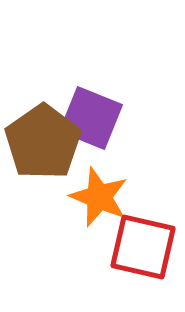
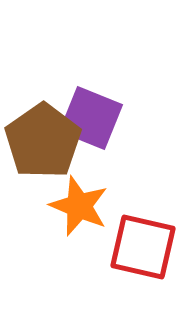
brown pentagon: moved 1 px up
orange star: moved 20 px left, 9 px down
